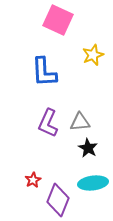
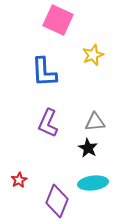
gray triangle: moved 15 px right
red star: moved 14 px left
purple diamond: moved 1 px left, 1 px down
